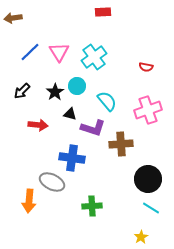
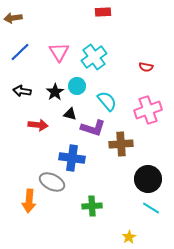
blue line: moved 10 px left
black arrow: rotated 54 degrees clockwise
yellow star: moved 12 px left
